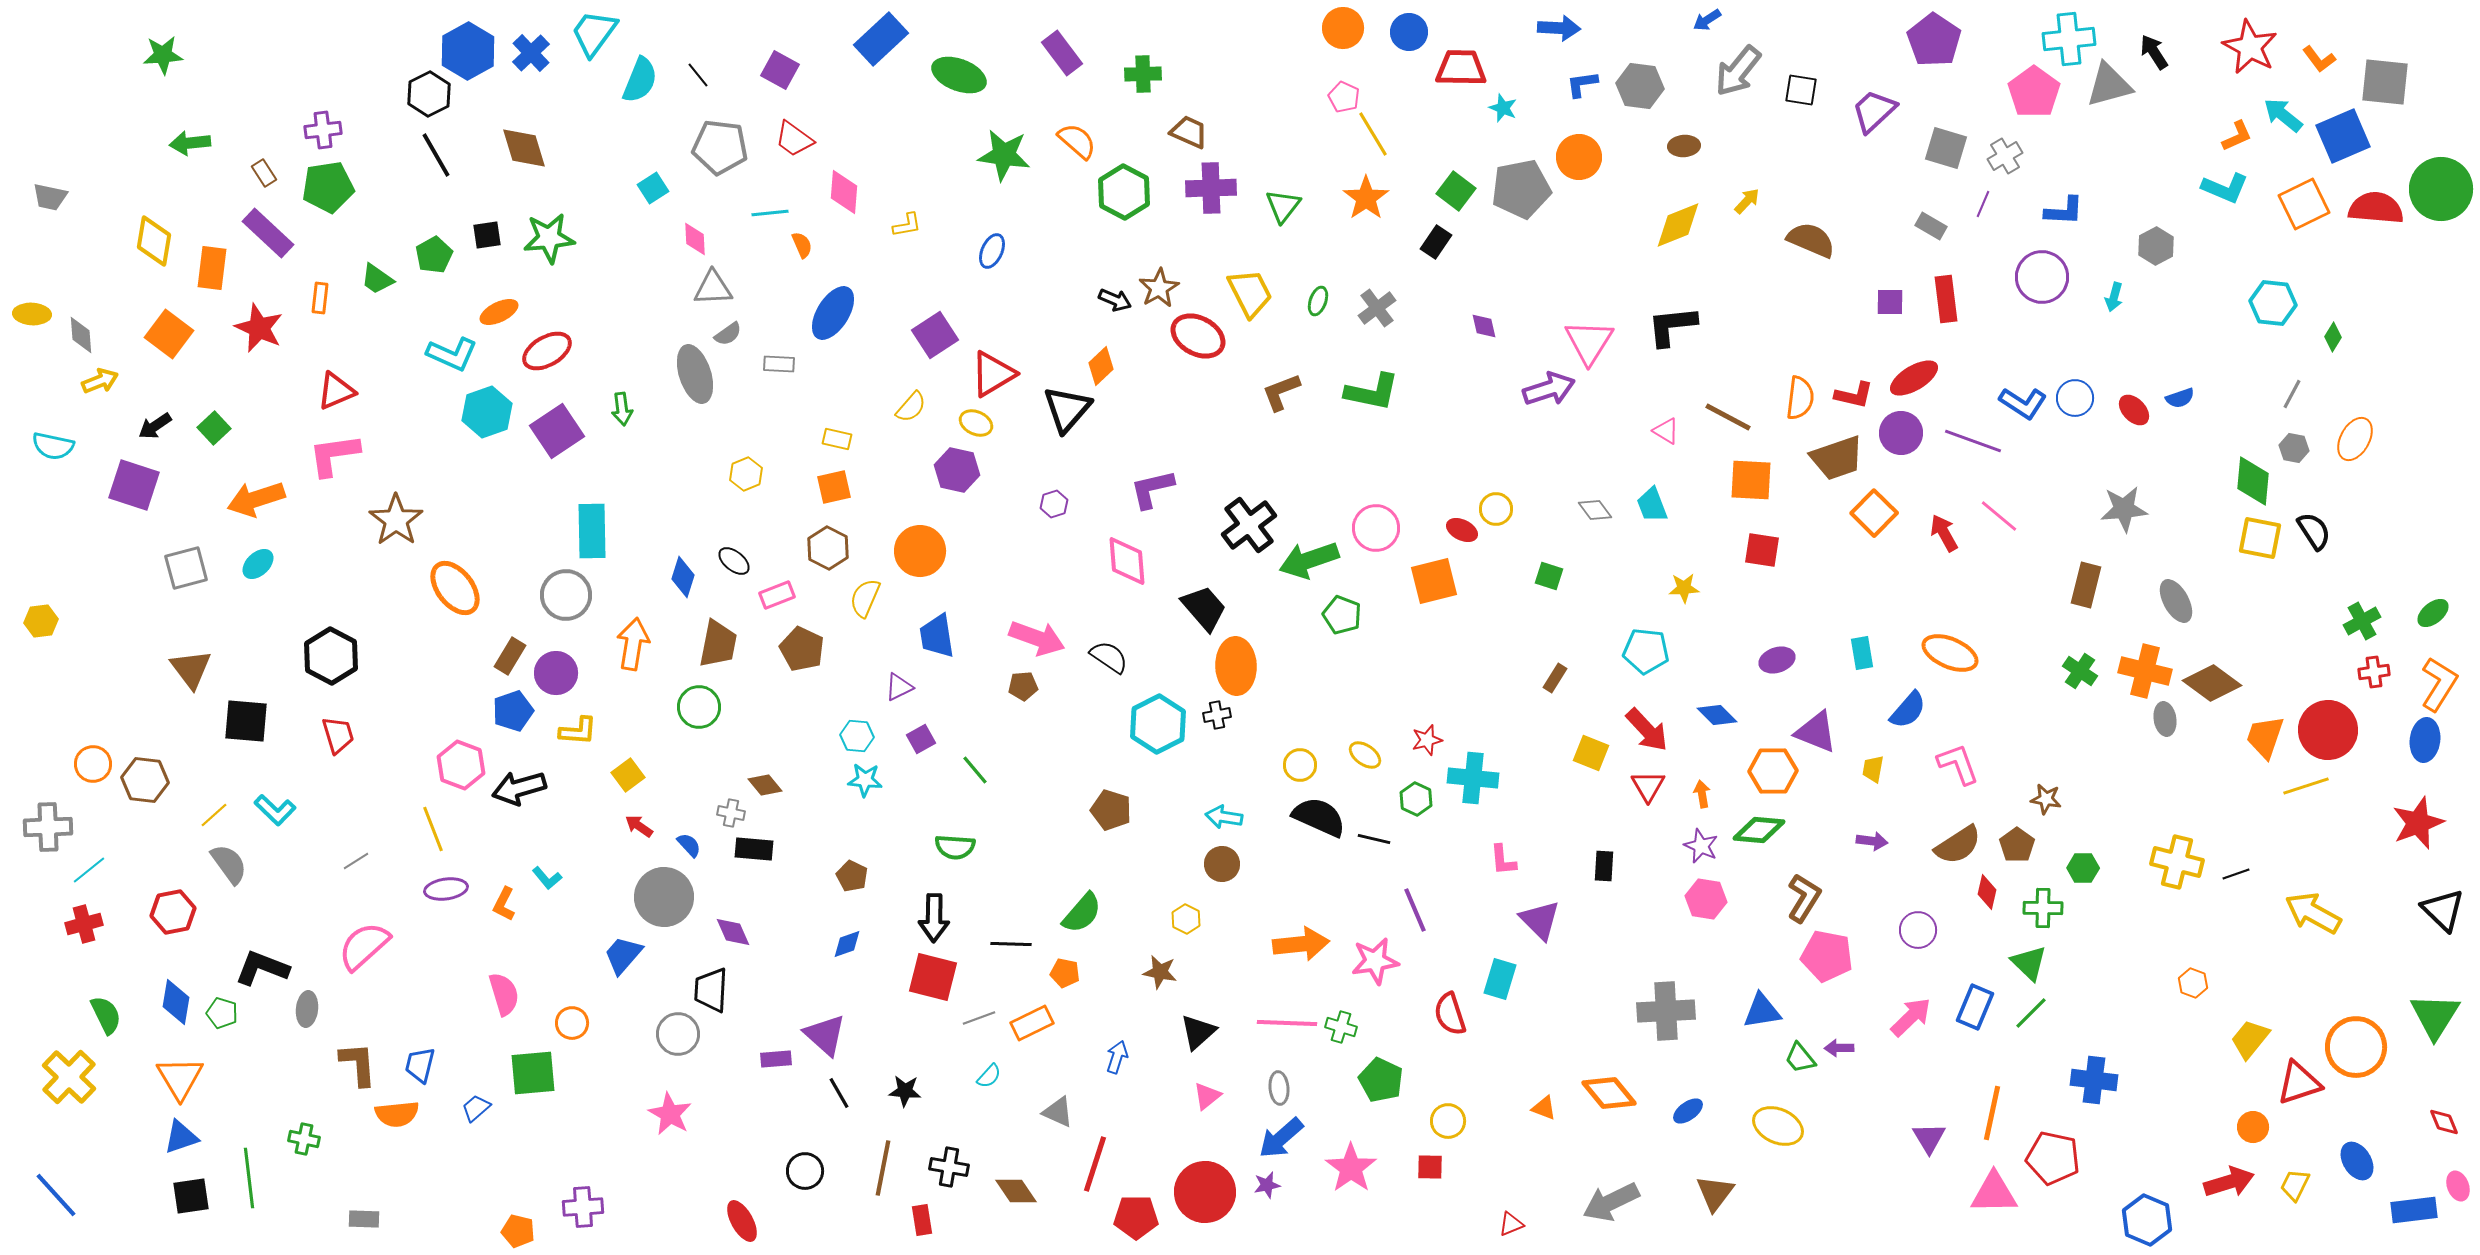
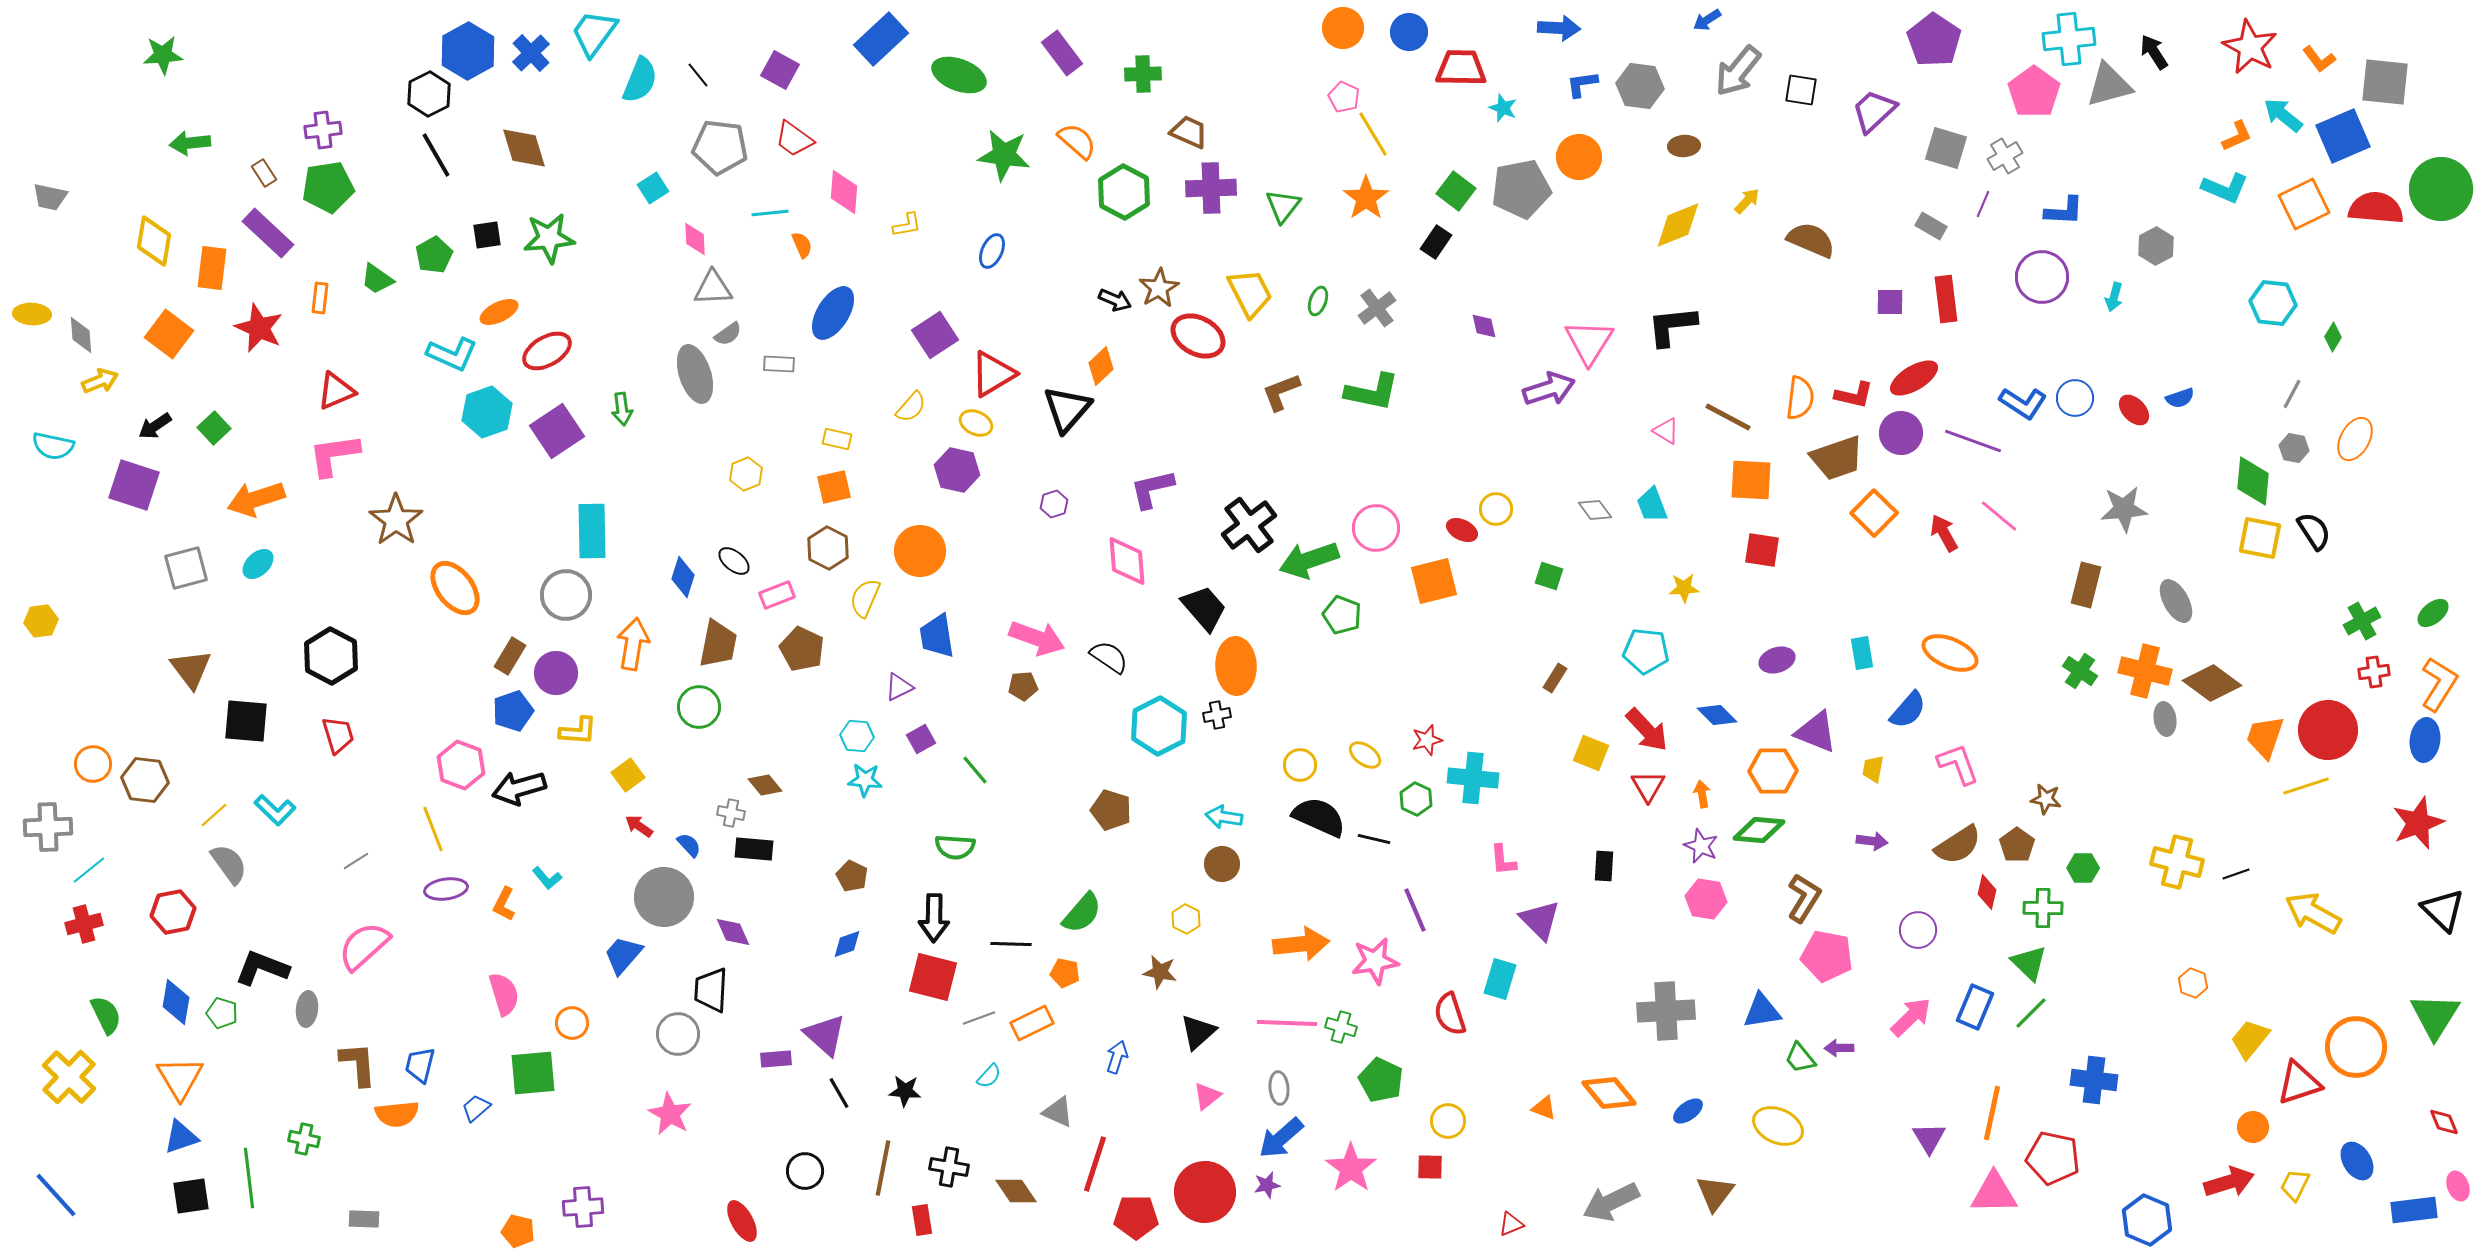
cyan hexagon at (1158, 724): moved 1 px right, 2 px down
